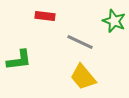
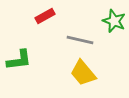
red rectangle: rotated 36 degrees counterclockwise
gray line: moved 2 px up; rotated 12 degrees counterclockwise
yellow trapezoid: moved 4 px up
